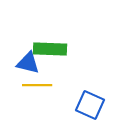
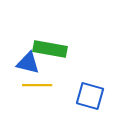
green rectangle: rotated 8 degrees clockwise
blue square: moved 9 px up; rotated 8 degrees counterclockwise
